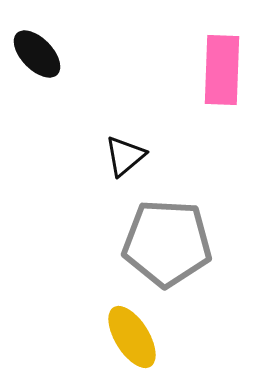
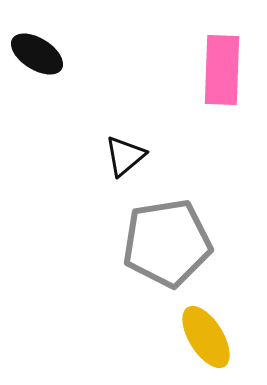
black ellipse: rotated 14 degrees counterclockwise
gray pentagon: rotated 12 degrees counterclockwise
yellow ellipse: moved 74 px right
